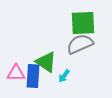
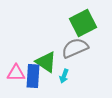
green square: rotated 24 degrees counterclockwise
gray semicircle: moved 5 px left, 4 px down
cyan arrow: rotated 16 degrees counterclockwise
